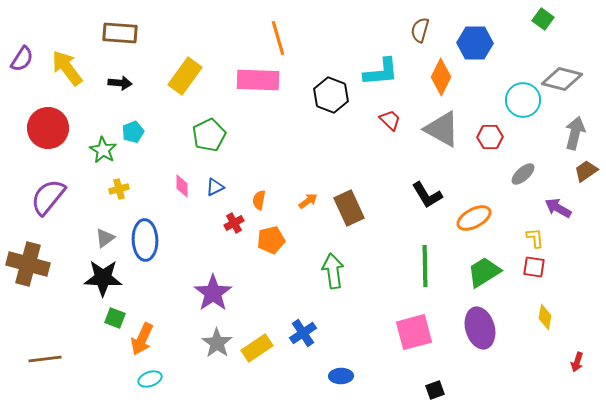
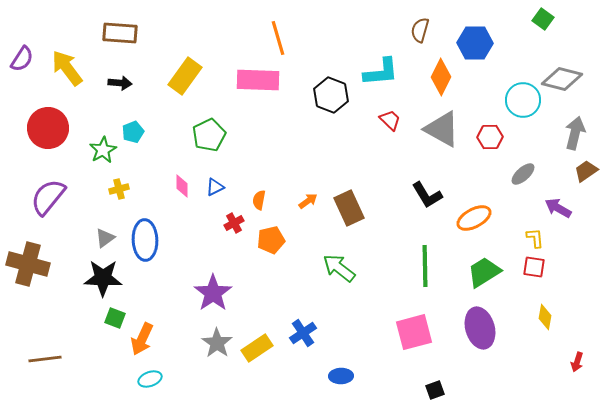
green star at (103, 150): rotated 12 degrees clockwise
green arrow at (333, 271): moved 6 px right, 3 px up; rotated 44 degrees counterclockwise
